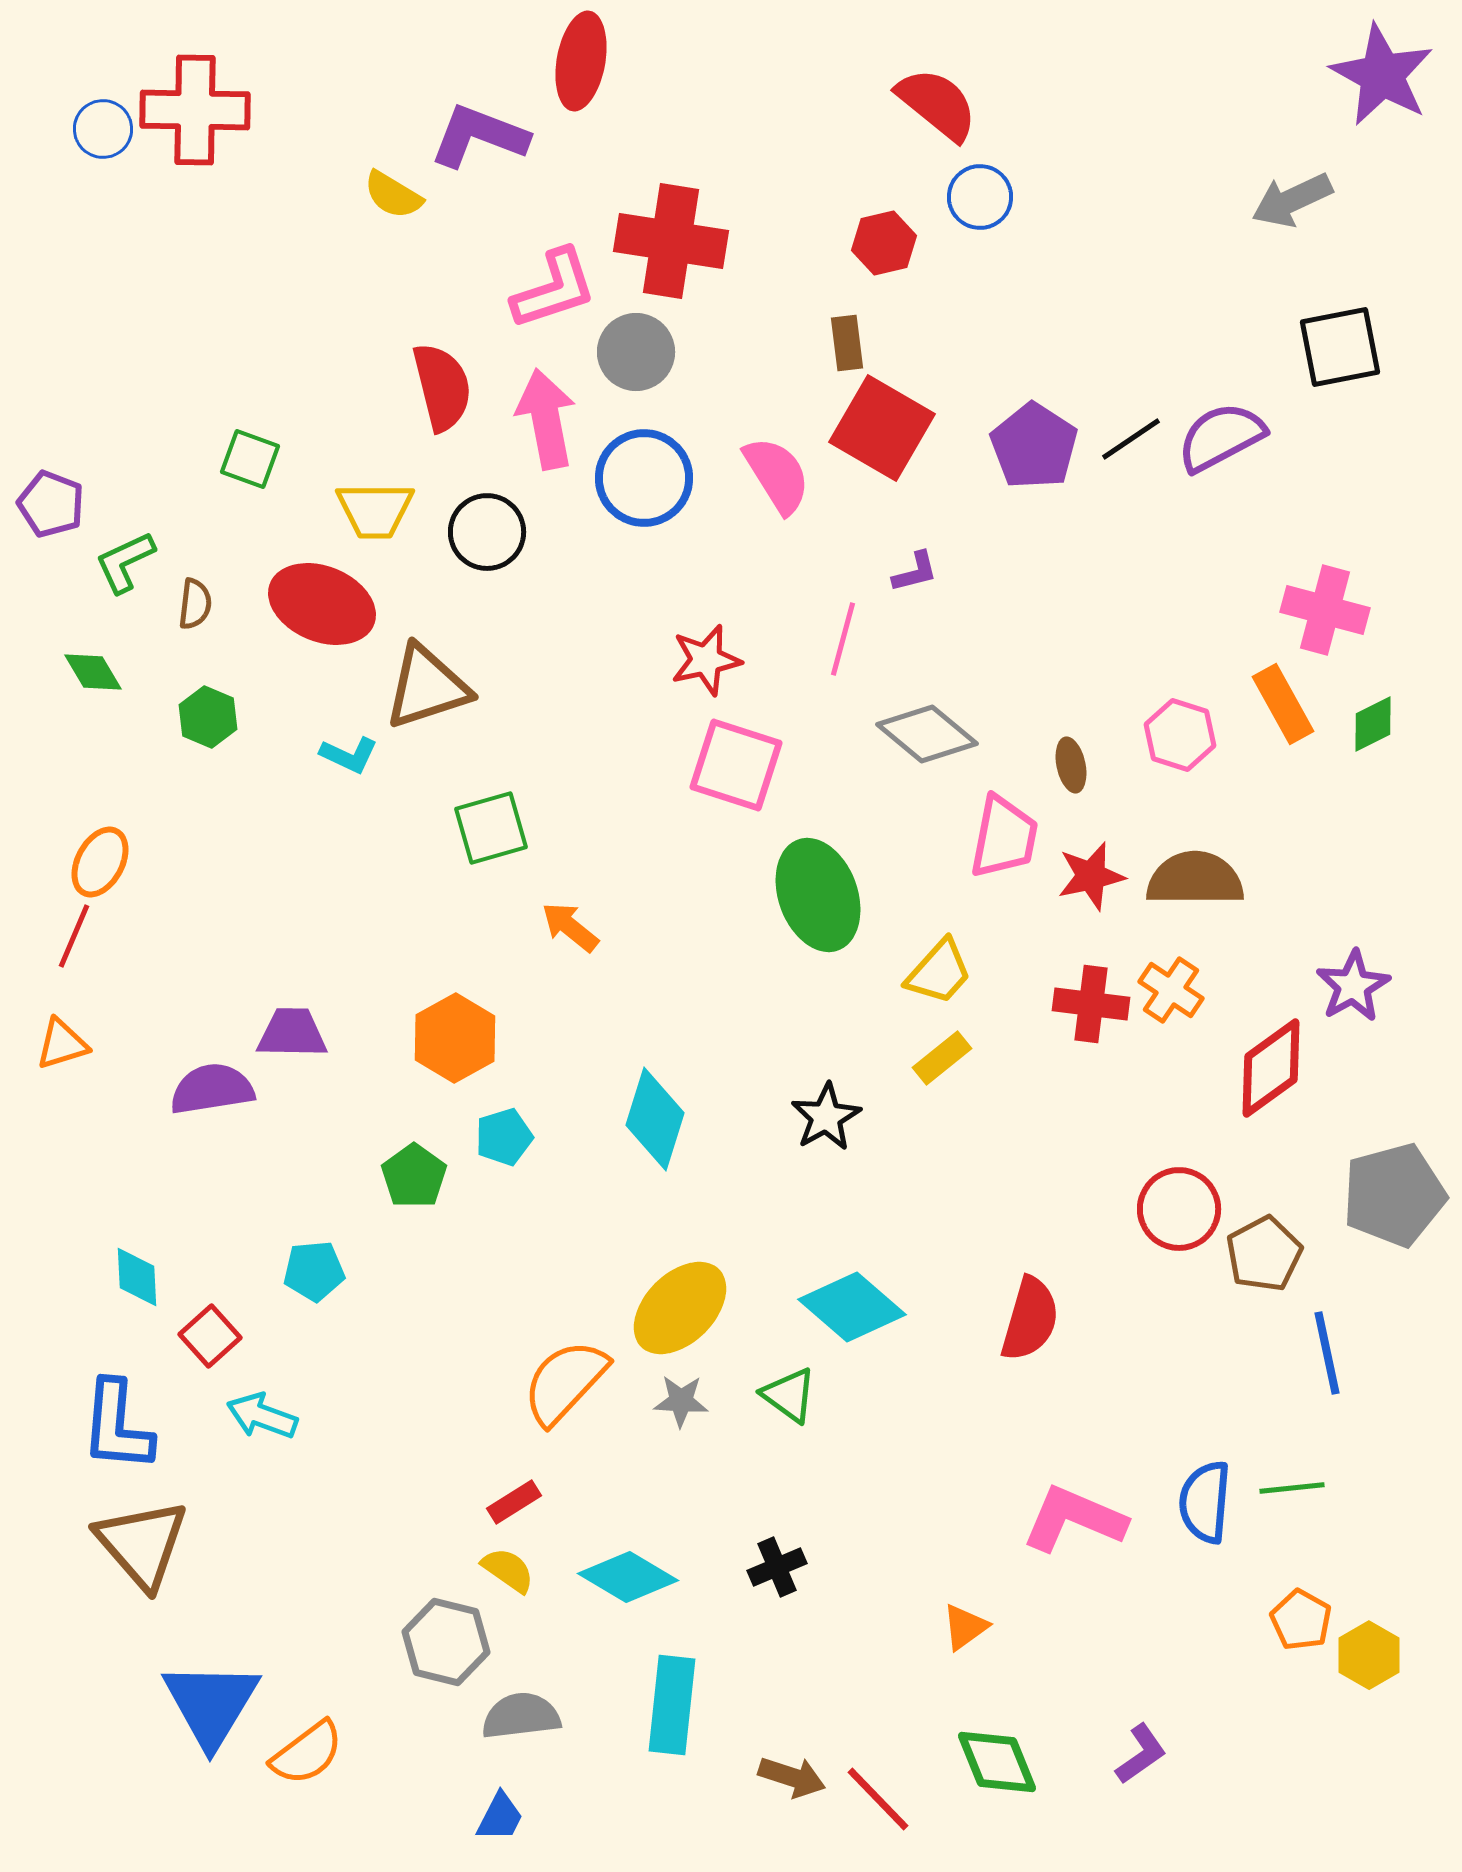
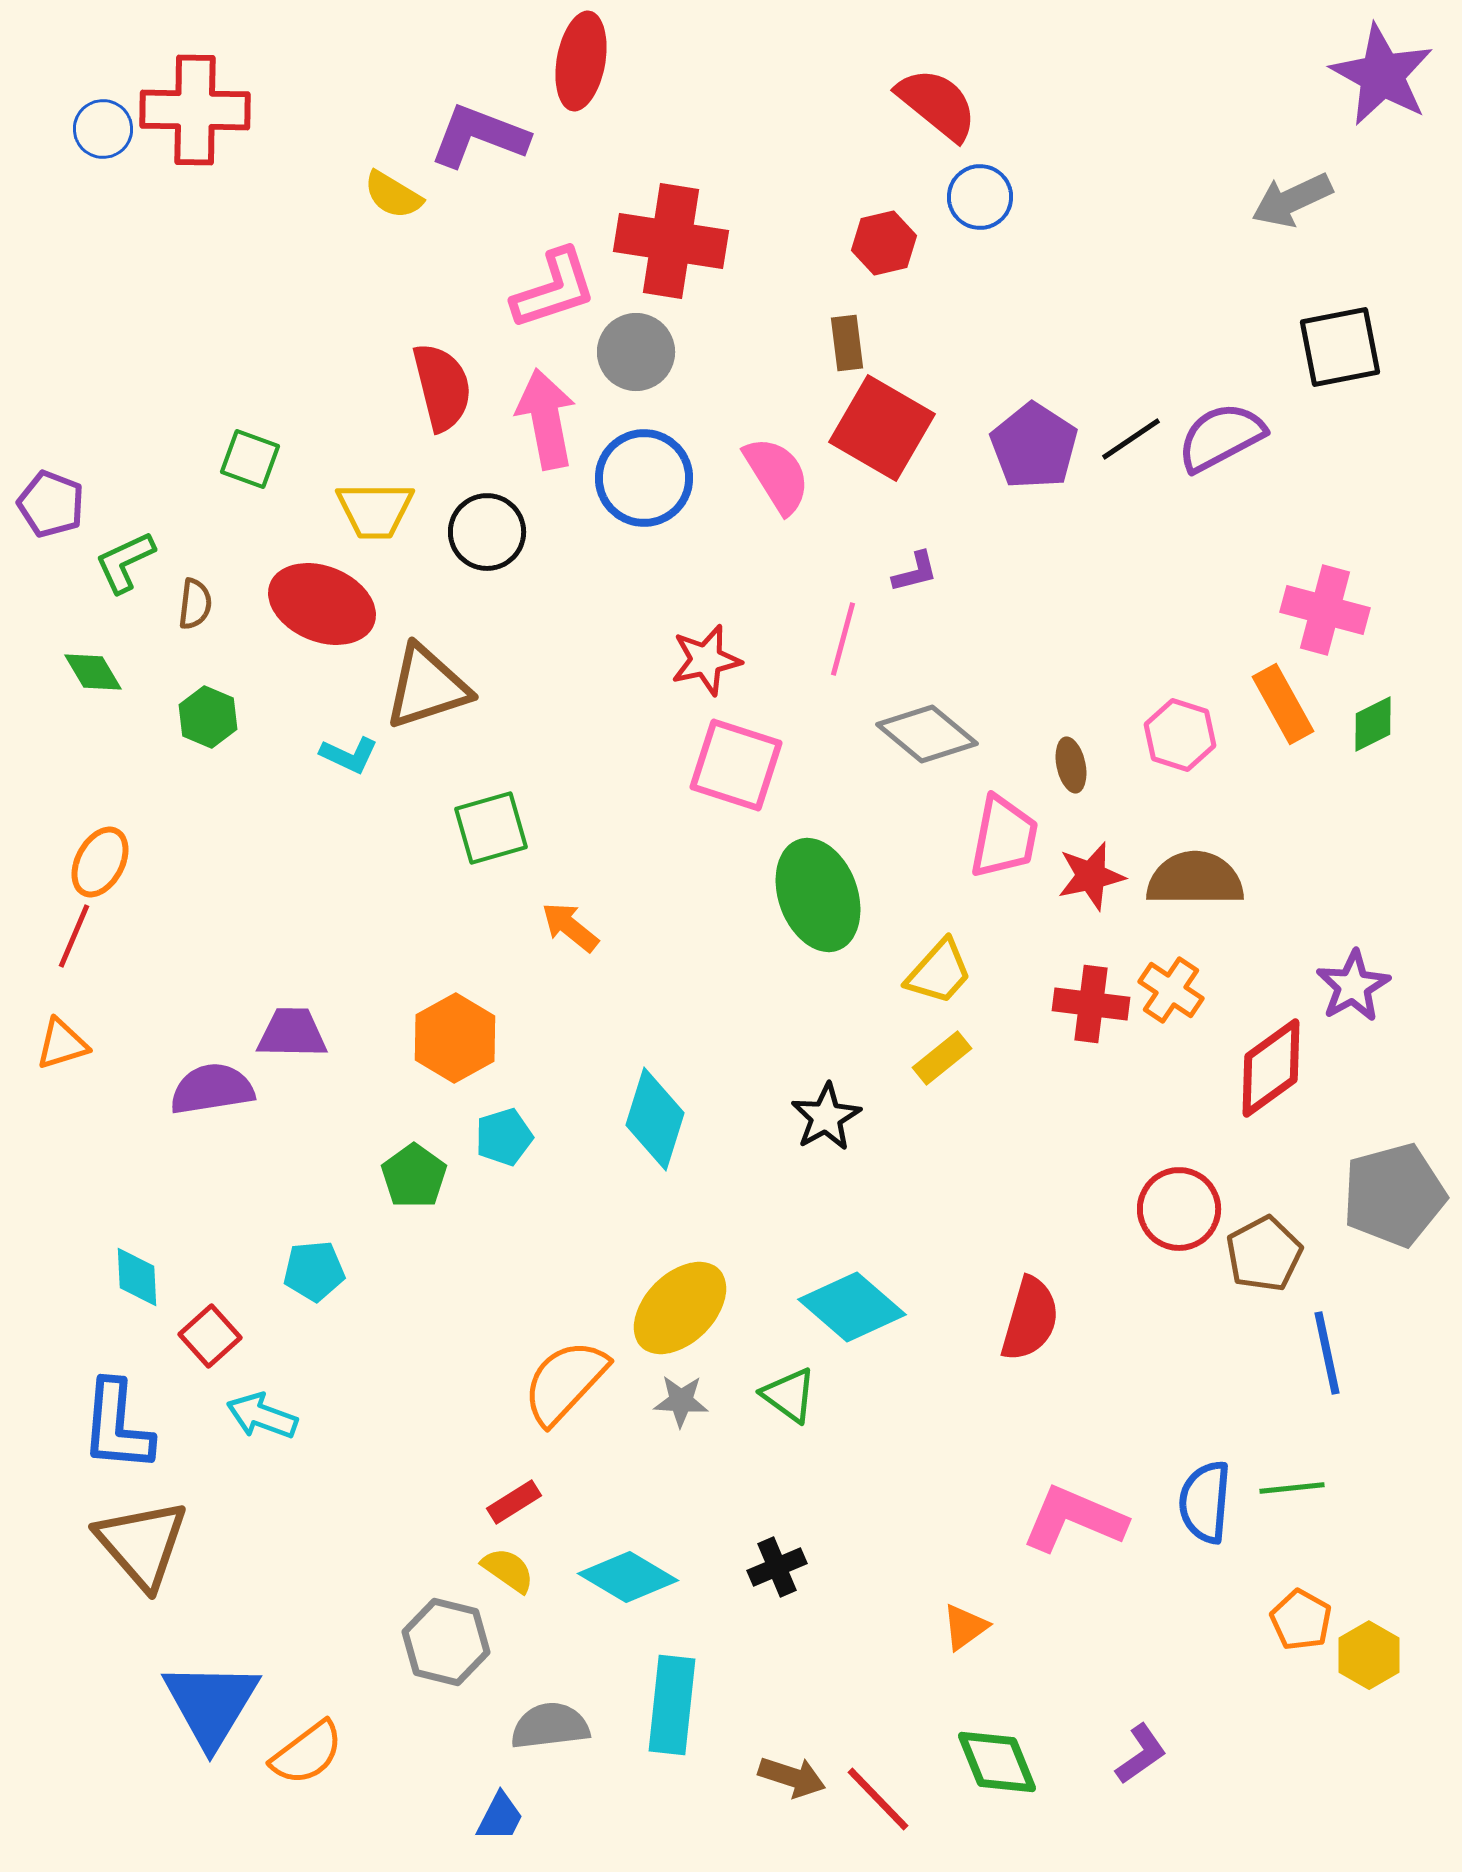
gray semicircle at (521, 1716): moved 29 px right, 10 px down
